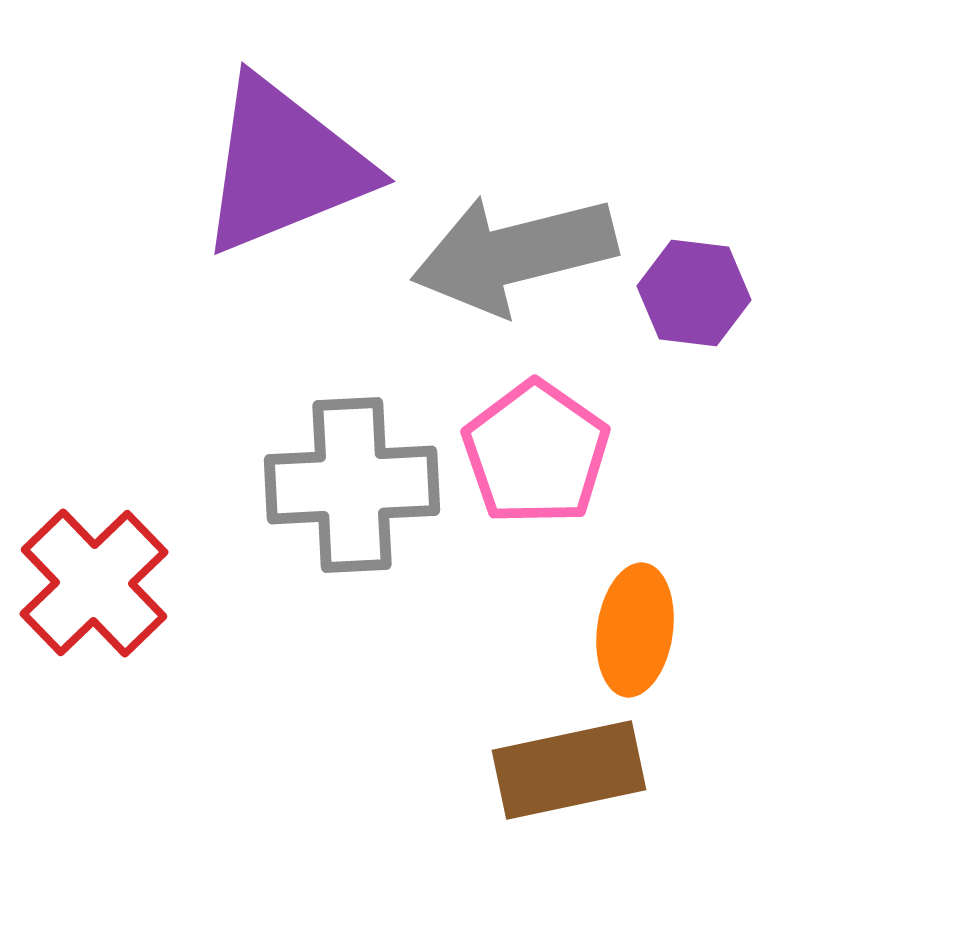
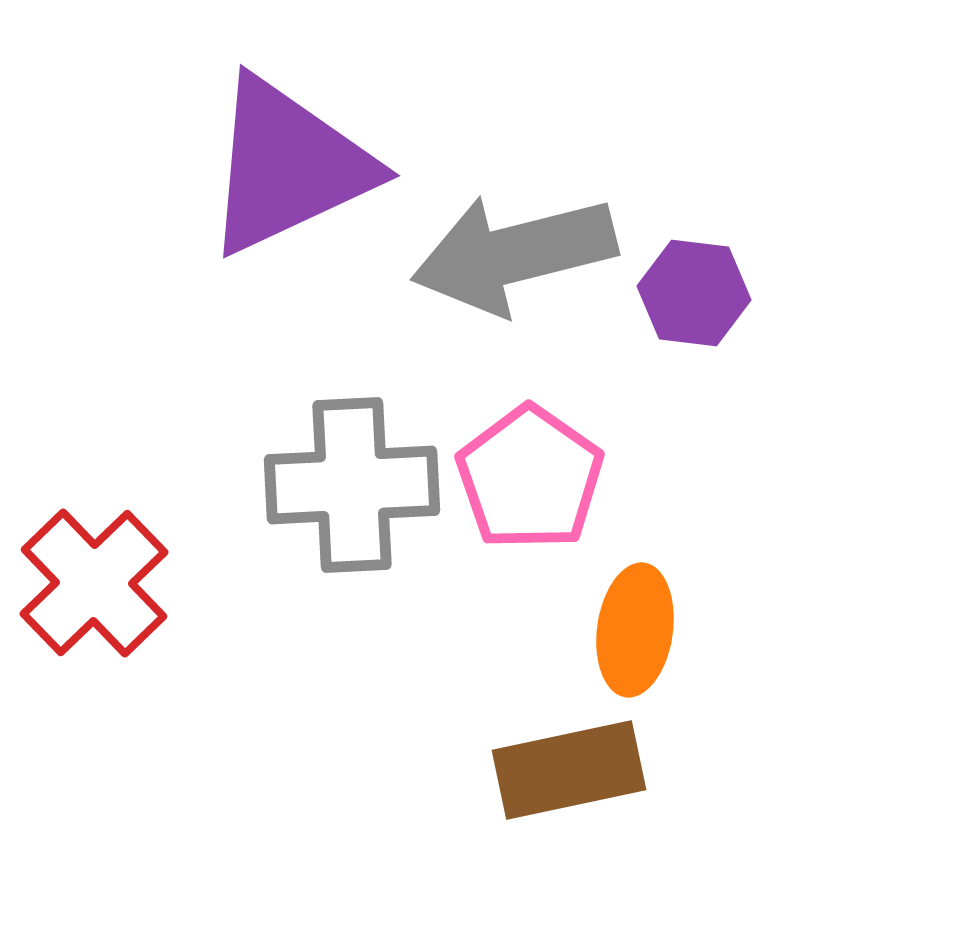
purple triangle: moved 4 px right; rotated 3 degrees counterclockwise
pink pentagon: moved 6 px left, 25 px down
